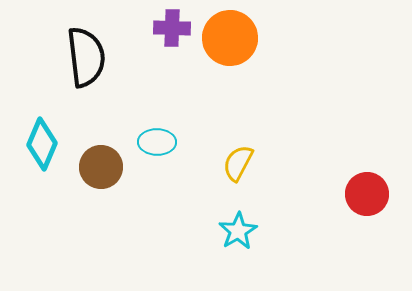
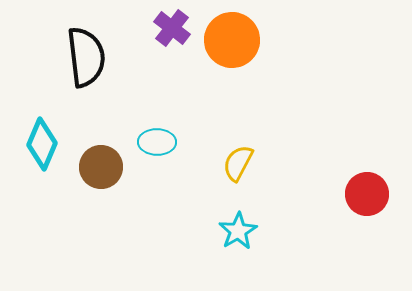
purple cross: rotated 36 degrees clockwise
orange circle: moved 2 px right, 2 px down
